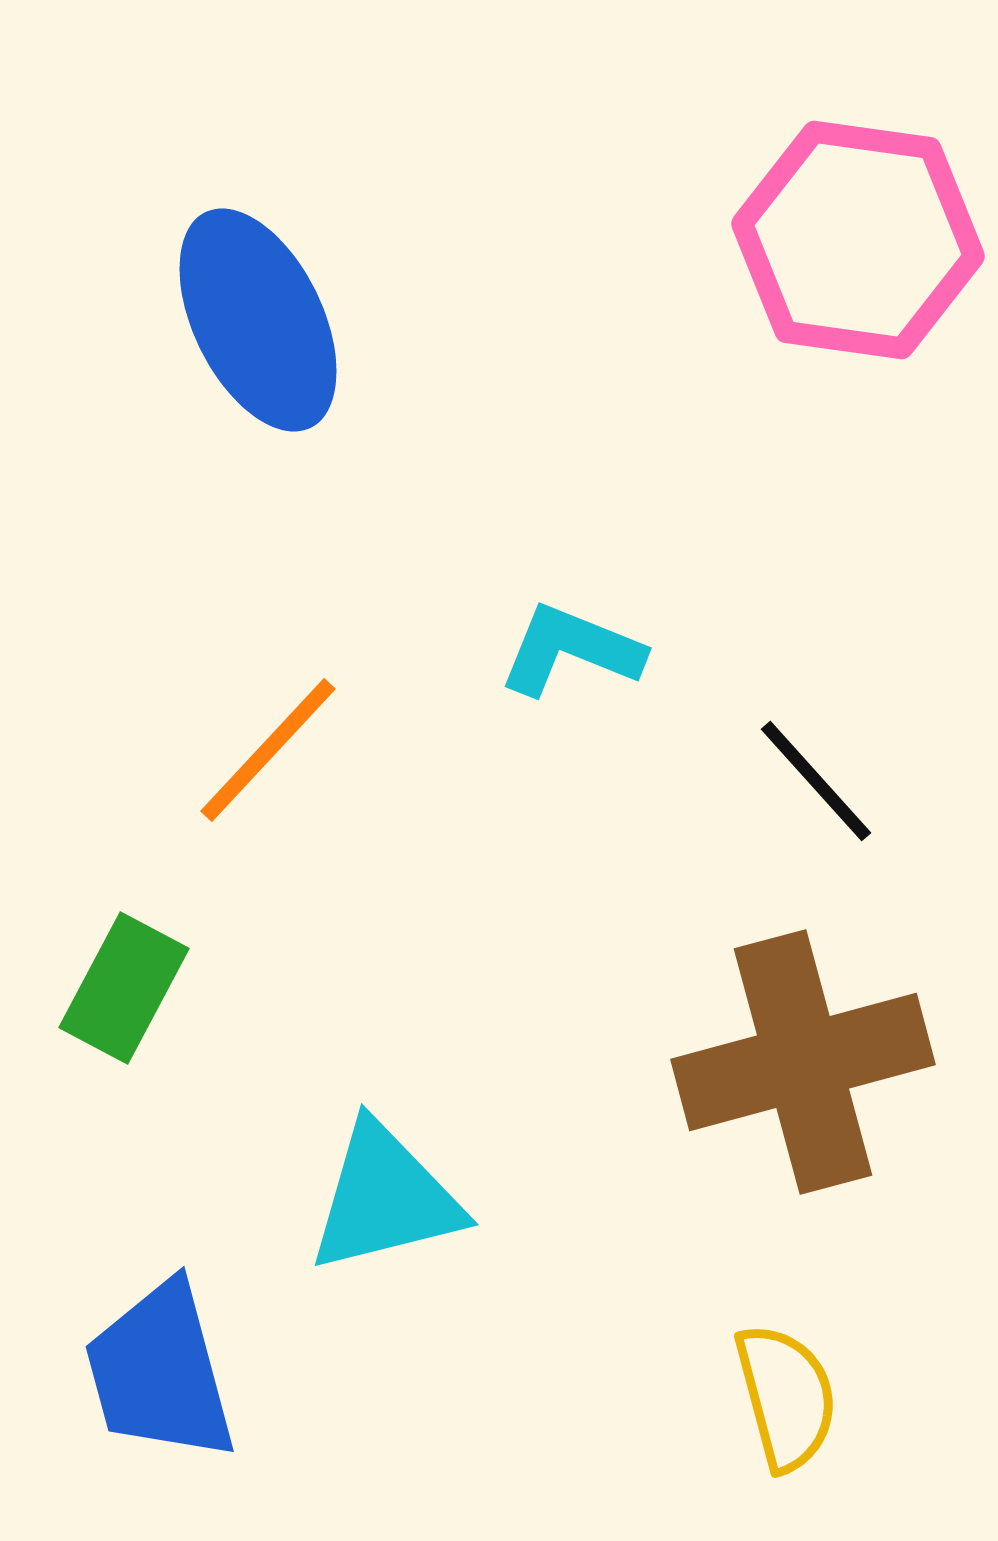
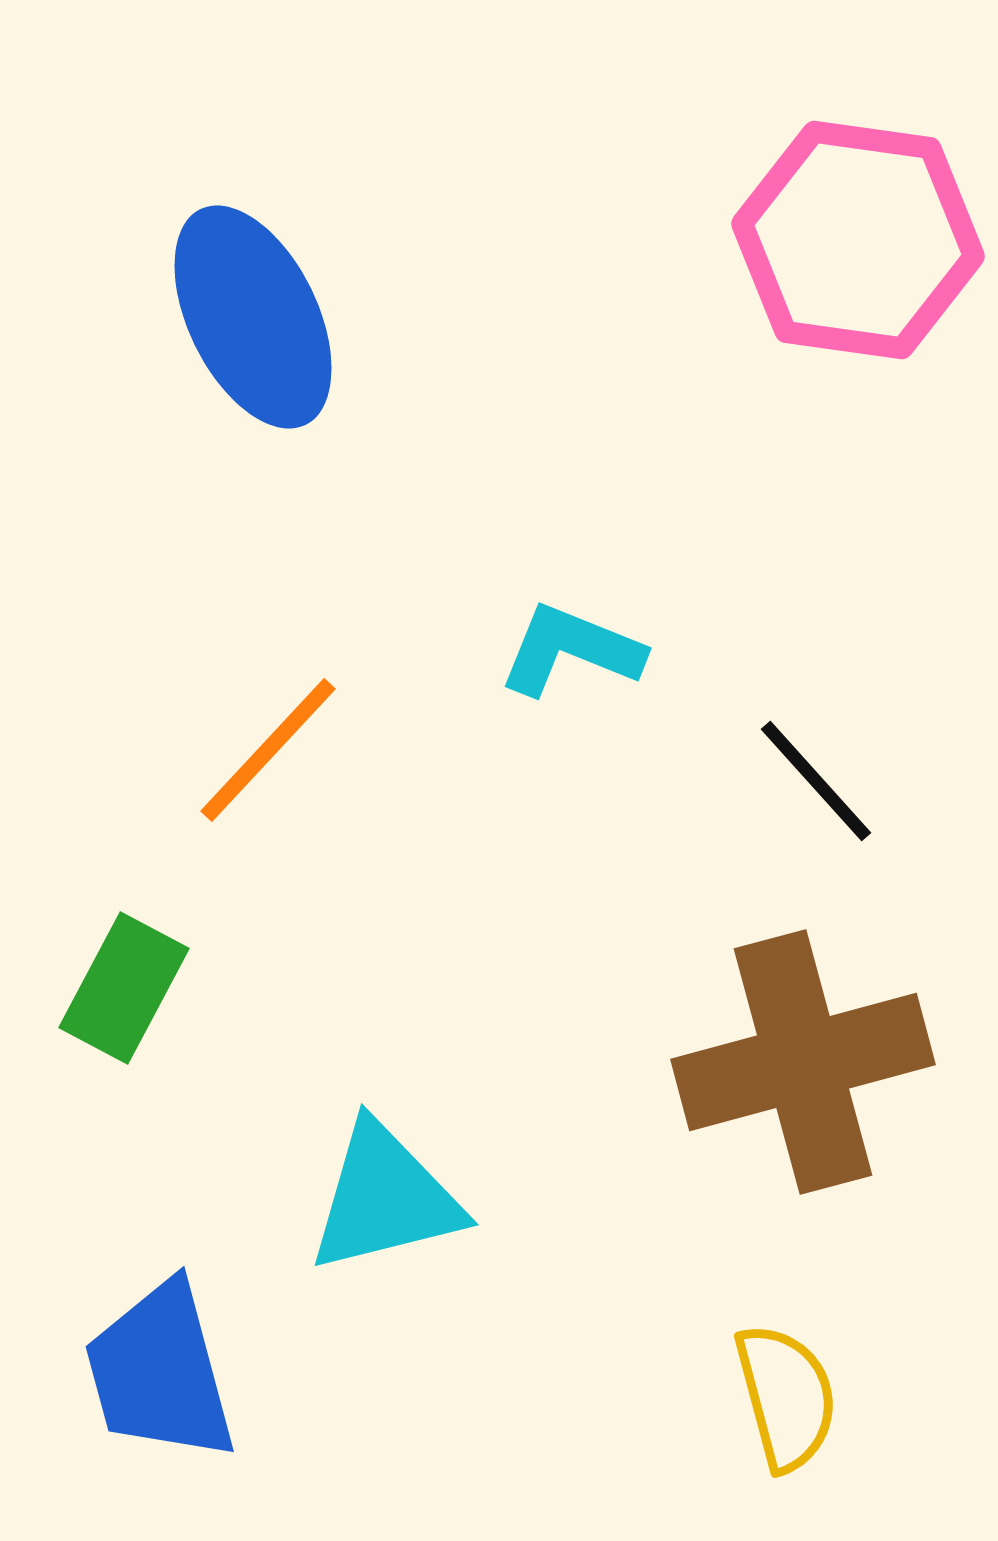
blue ellipse: moved 5 px left, 3 px up
